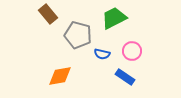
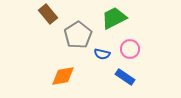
gray pentagon: rotated 24 degrees clockwise
pink circle: moved 2 px left, 2 px up
orange diamond: moved 3 px right
